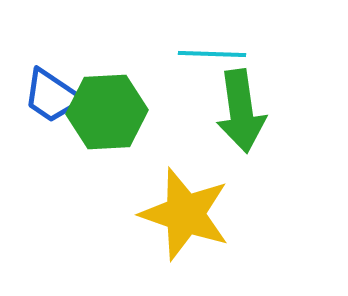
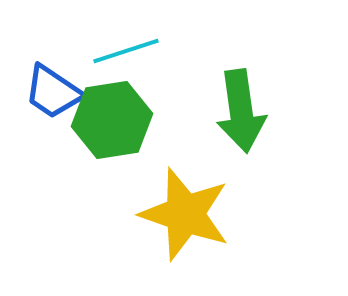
cyan line: moved 86 px left, 3 px up; rotated 20 degrees counterclockwise
blue trapezoid: moved 1 px right, 4 px up
green hexagon: moved 5 px right, 8 px down; rotated 6 degrees counterclockwise
